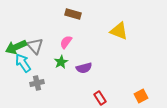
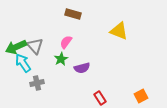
green star: moved 3 px up
purple semicircle: moved 2 px left
